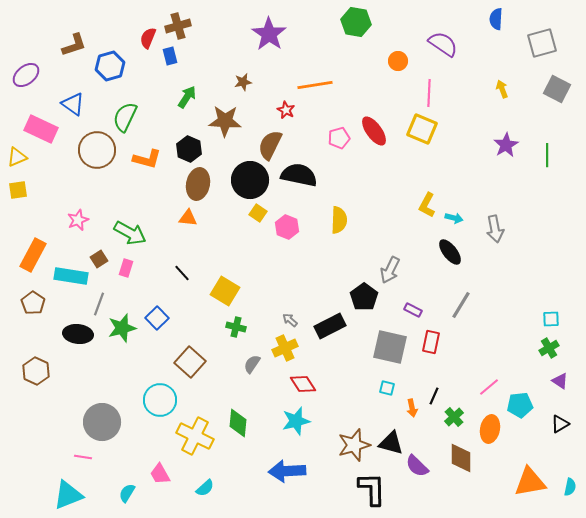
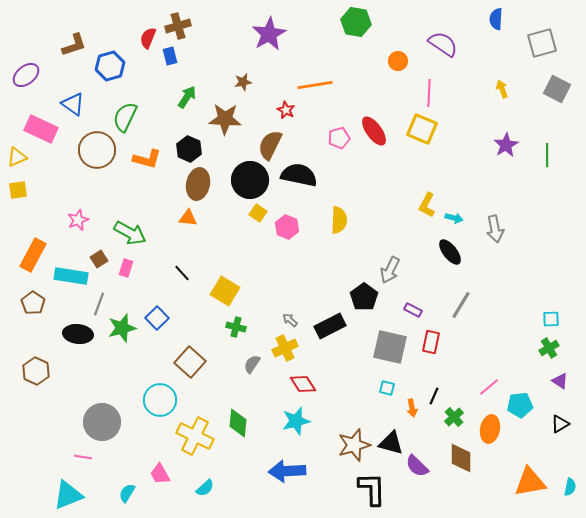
purple star at (269, 34): rotated 8 degrees clockwise
brown star at (225, 121): moved 2 px up
